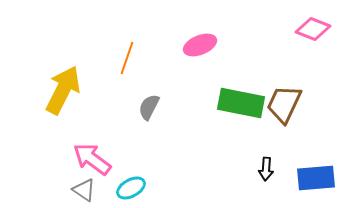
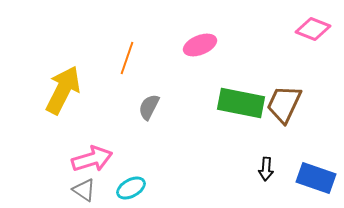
pink arrow: rotated 126 degrees clockwise
blue rectangle: rotated 24 degrees clockwise
